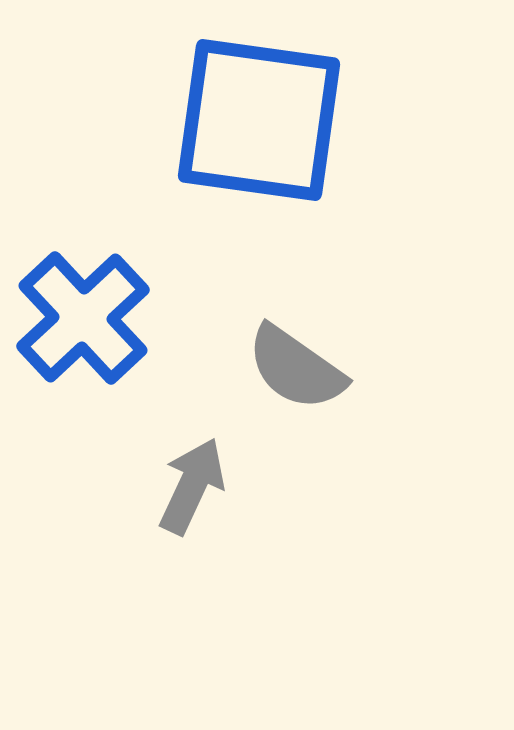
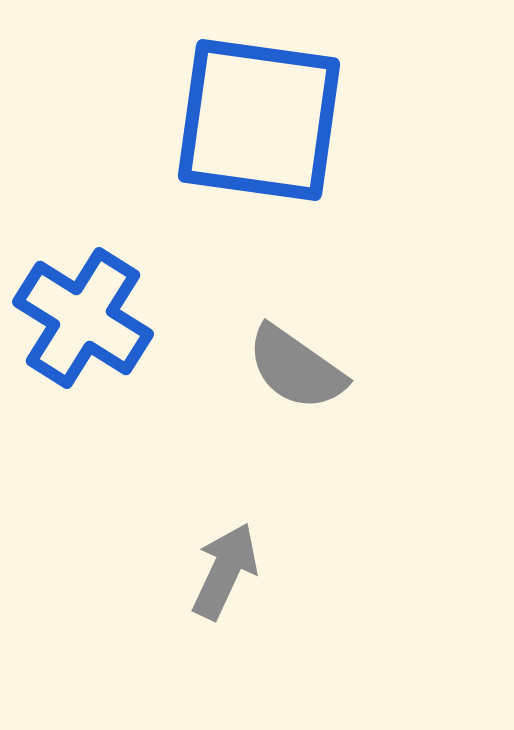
blue cross: rotated 15 degrees counterclockwise
gray arrow: moved 33 px right, 85 px down
